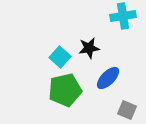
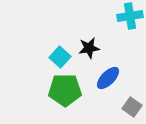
cyan cross: moved 7 px right
green pentagon: rotated 12 degrees clockwise
gray square: moved 5 px right, 3 px up; rotated 12 degrees clockwise
